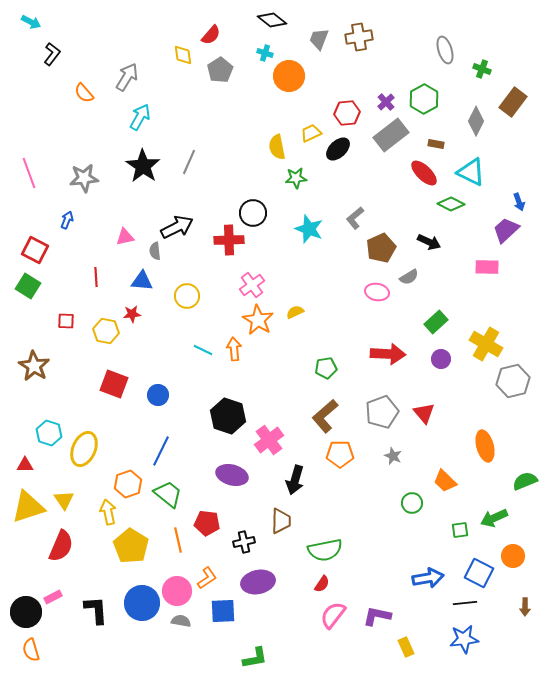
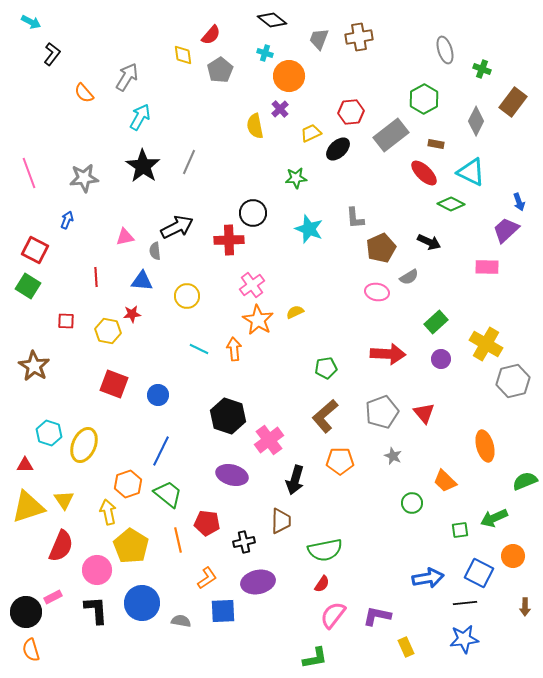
purple cross at (386, 102): moved 106 px left, 7 px down
red hexagon at (347, 113): moved 4 px right, 1 px up
yellow semicircle at (277, 147): moved 22 px left, 21 px up
gray L-shape at (355, 218): rotated 55 degrees counterclockwise
yellow hexagon at (106, 331): moved 2 px right
cyan line at (203, 350): moved 4 px left, 1 px up
yellow ellipse at (84, 449): moved 4 px up
orange pentagon at (340, 454): moved 7 px down
pink circle at (177, 591): moved 80 px left, 21 px up
green L-shape at (255, 658): moved 60 px right
